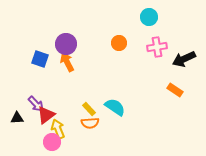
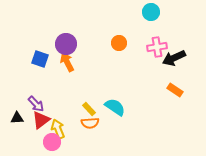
cyan circle: moved 2 px right, 5 px up
black arrow: moved 10 px left, 1 px up
red triangle: moved 5 px left, 5 px down
